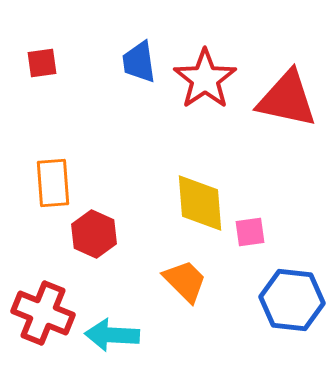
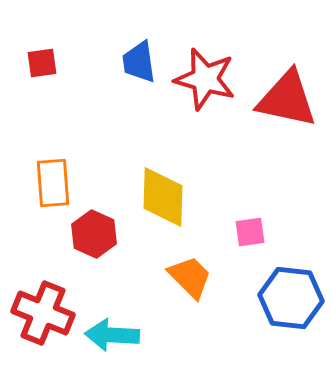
red star: rotated 22 degrees counterclockwise
yellow diamond: moved 37 px left, 6 px up; rotated 6 degrees clockwise
orange trapezoid: moved 5 px right, 4 px up
blue hexagon: moved 1 px left, 2 px up
